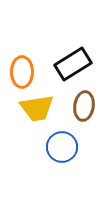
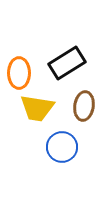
black rectangle: moved 6 px left, 1 px up
orange ellipse: moved 3 px left, 1 px down
yellow trapezoid: rotated 18 degrees clockwise
